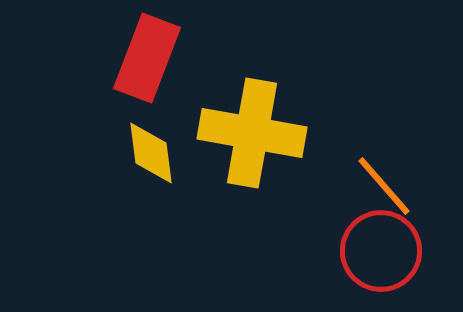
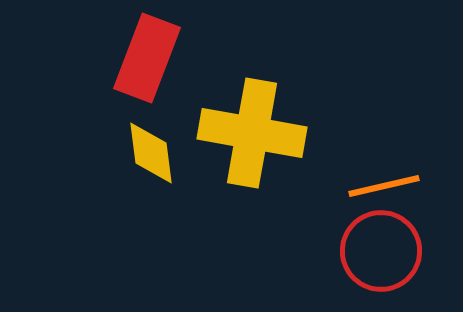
orange line: rotated 62 degrees counterclockwise
